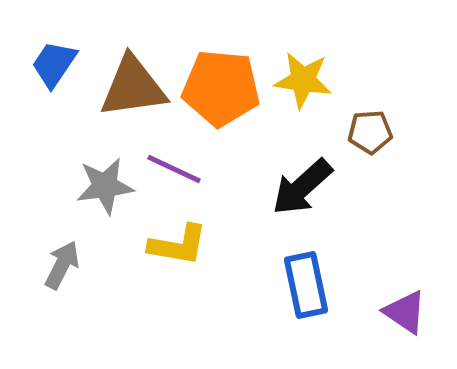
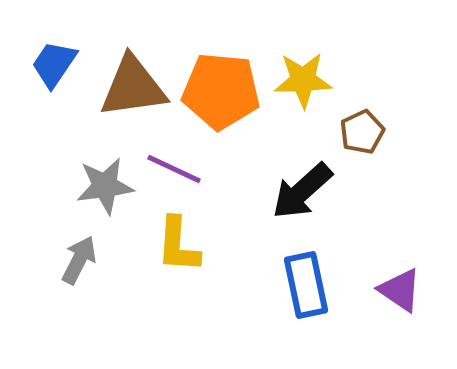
yellow star: rotated 10 degrees counterclockwise
orange pentagon: moved 3 px down
brown pentagon: moved 8 px left; rotated 21 degrees counterclockwise
black arrow: moved 4 px down
yellow L-shape: rotated 84 degrees clockwise
gray arrow: moved 17 px right, 5 px up
purple triangle: moved 5 px left, 22 px up
